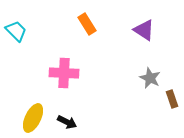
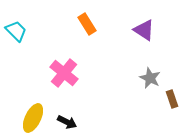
pink cross: rotated 36 degrees clockwise
